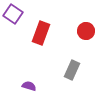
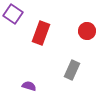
red circle: moved 1 px right
